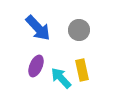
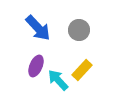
yellow rectangle: rotated 55 degrees clockwise
cyan arrow: moved 3 px left, 2 px down
